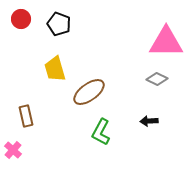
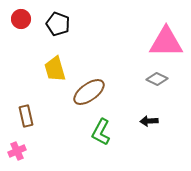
black pentagon: moved 1 px left
pink cross: moved 4 px right, 1 px down; rotated 24 degrees clockwise
